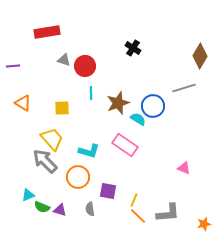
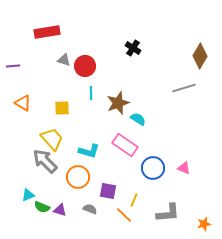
blue circle: moved 62 px down
gray semicircle: rotated 120 degrees clockwise
orange line: moved 14 px left, 1 px up
